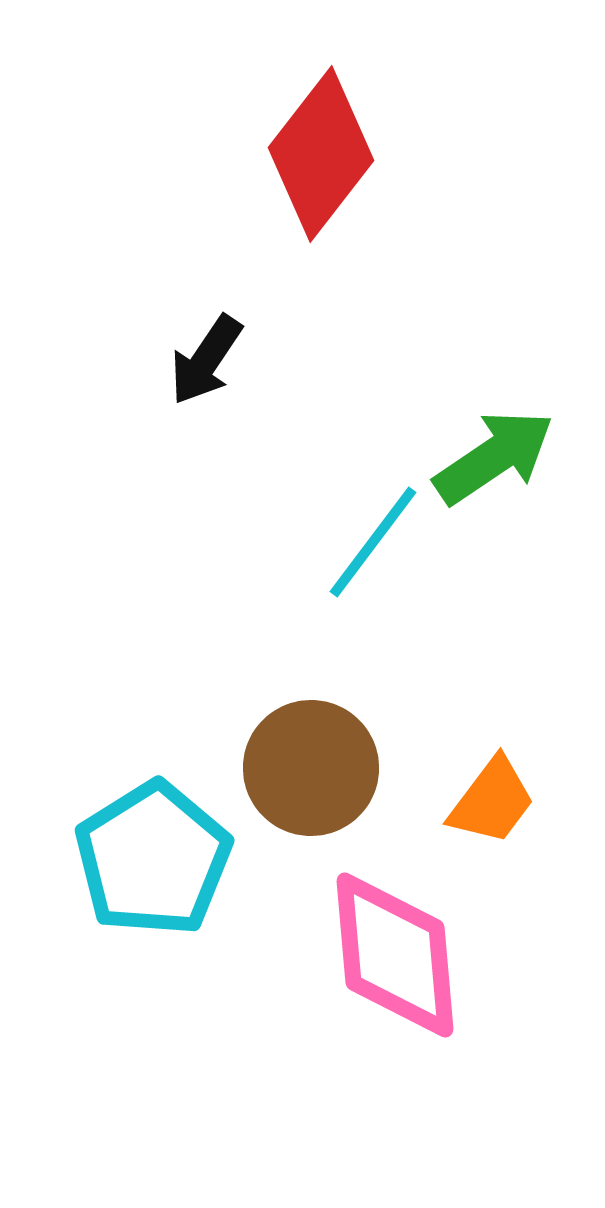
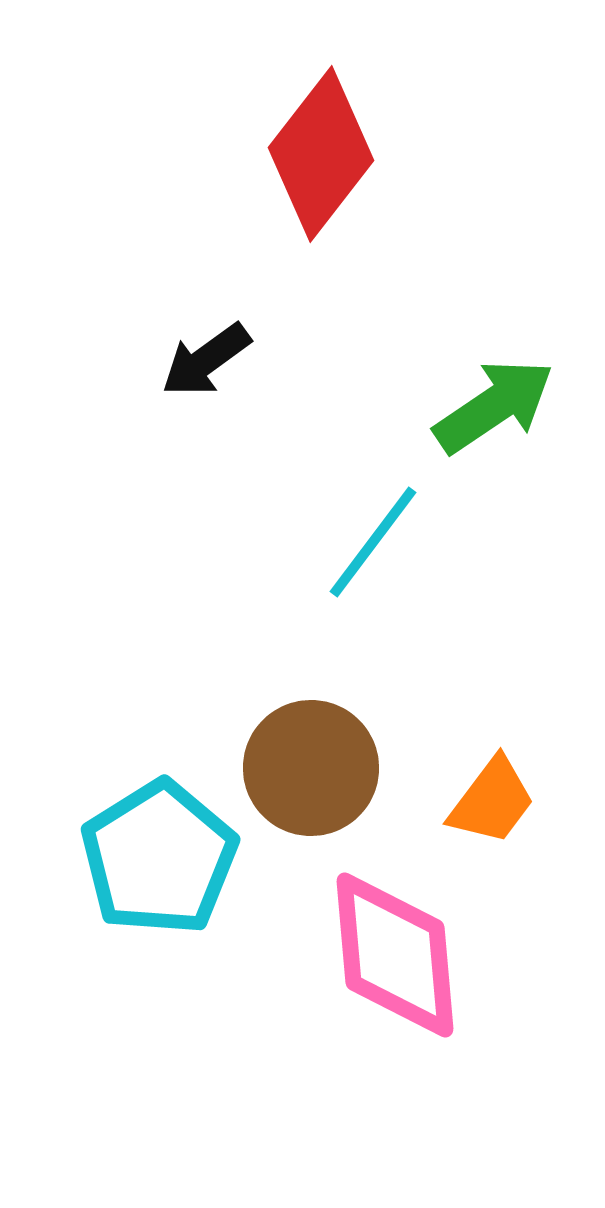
black arrow: rotated 20 degrees clockwise
green arrow: moved 51 px up
cyan pentagon: moved 6 px right, 1 px up
